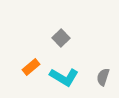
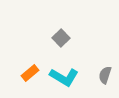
orange rectangle: moved 1 px left, 6 px down
gray semicircle: moved 2 px right, 2 px up
